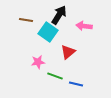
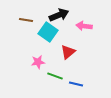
black arrow: rotated 36 degrees clockwise
